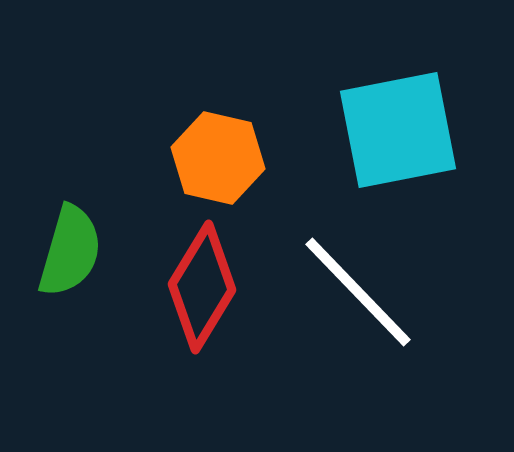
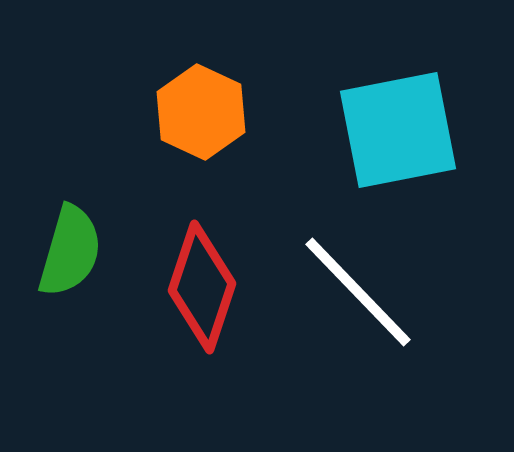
orange hexagon: moved 17 px left, 46 px up; rotated 12 degrees clockwise
red diamond: rotated 13 degrees counterclockwise
